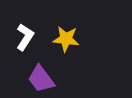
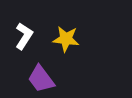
white L-shape: moved 1 px left, 1 px up
